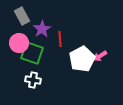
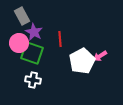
purple star: moved 8 px left, 3 px down; rotated 12 degrees counterclockwise
white pentagon: moved 2 px down
